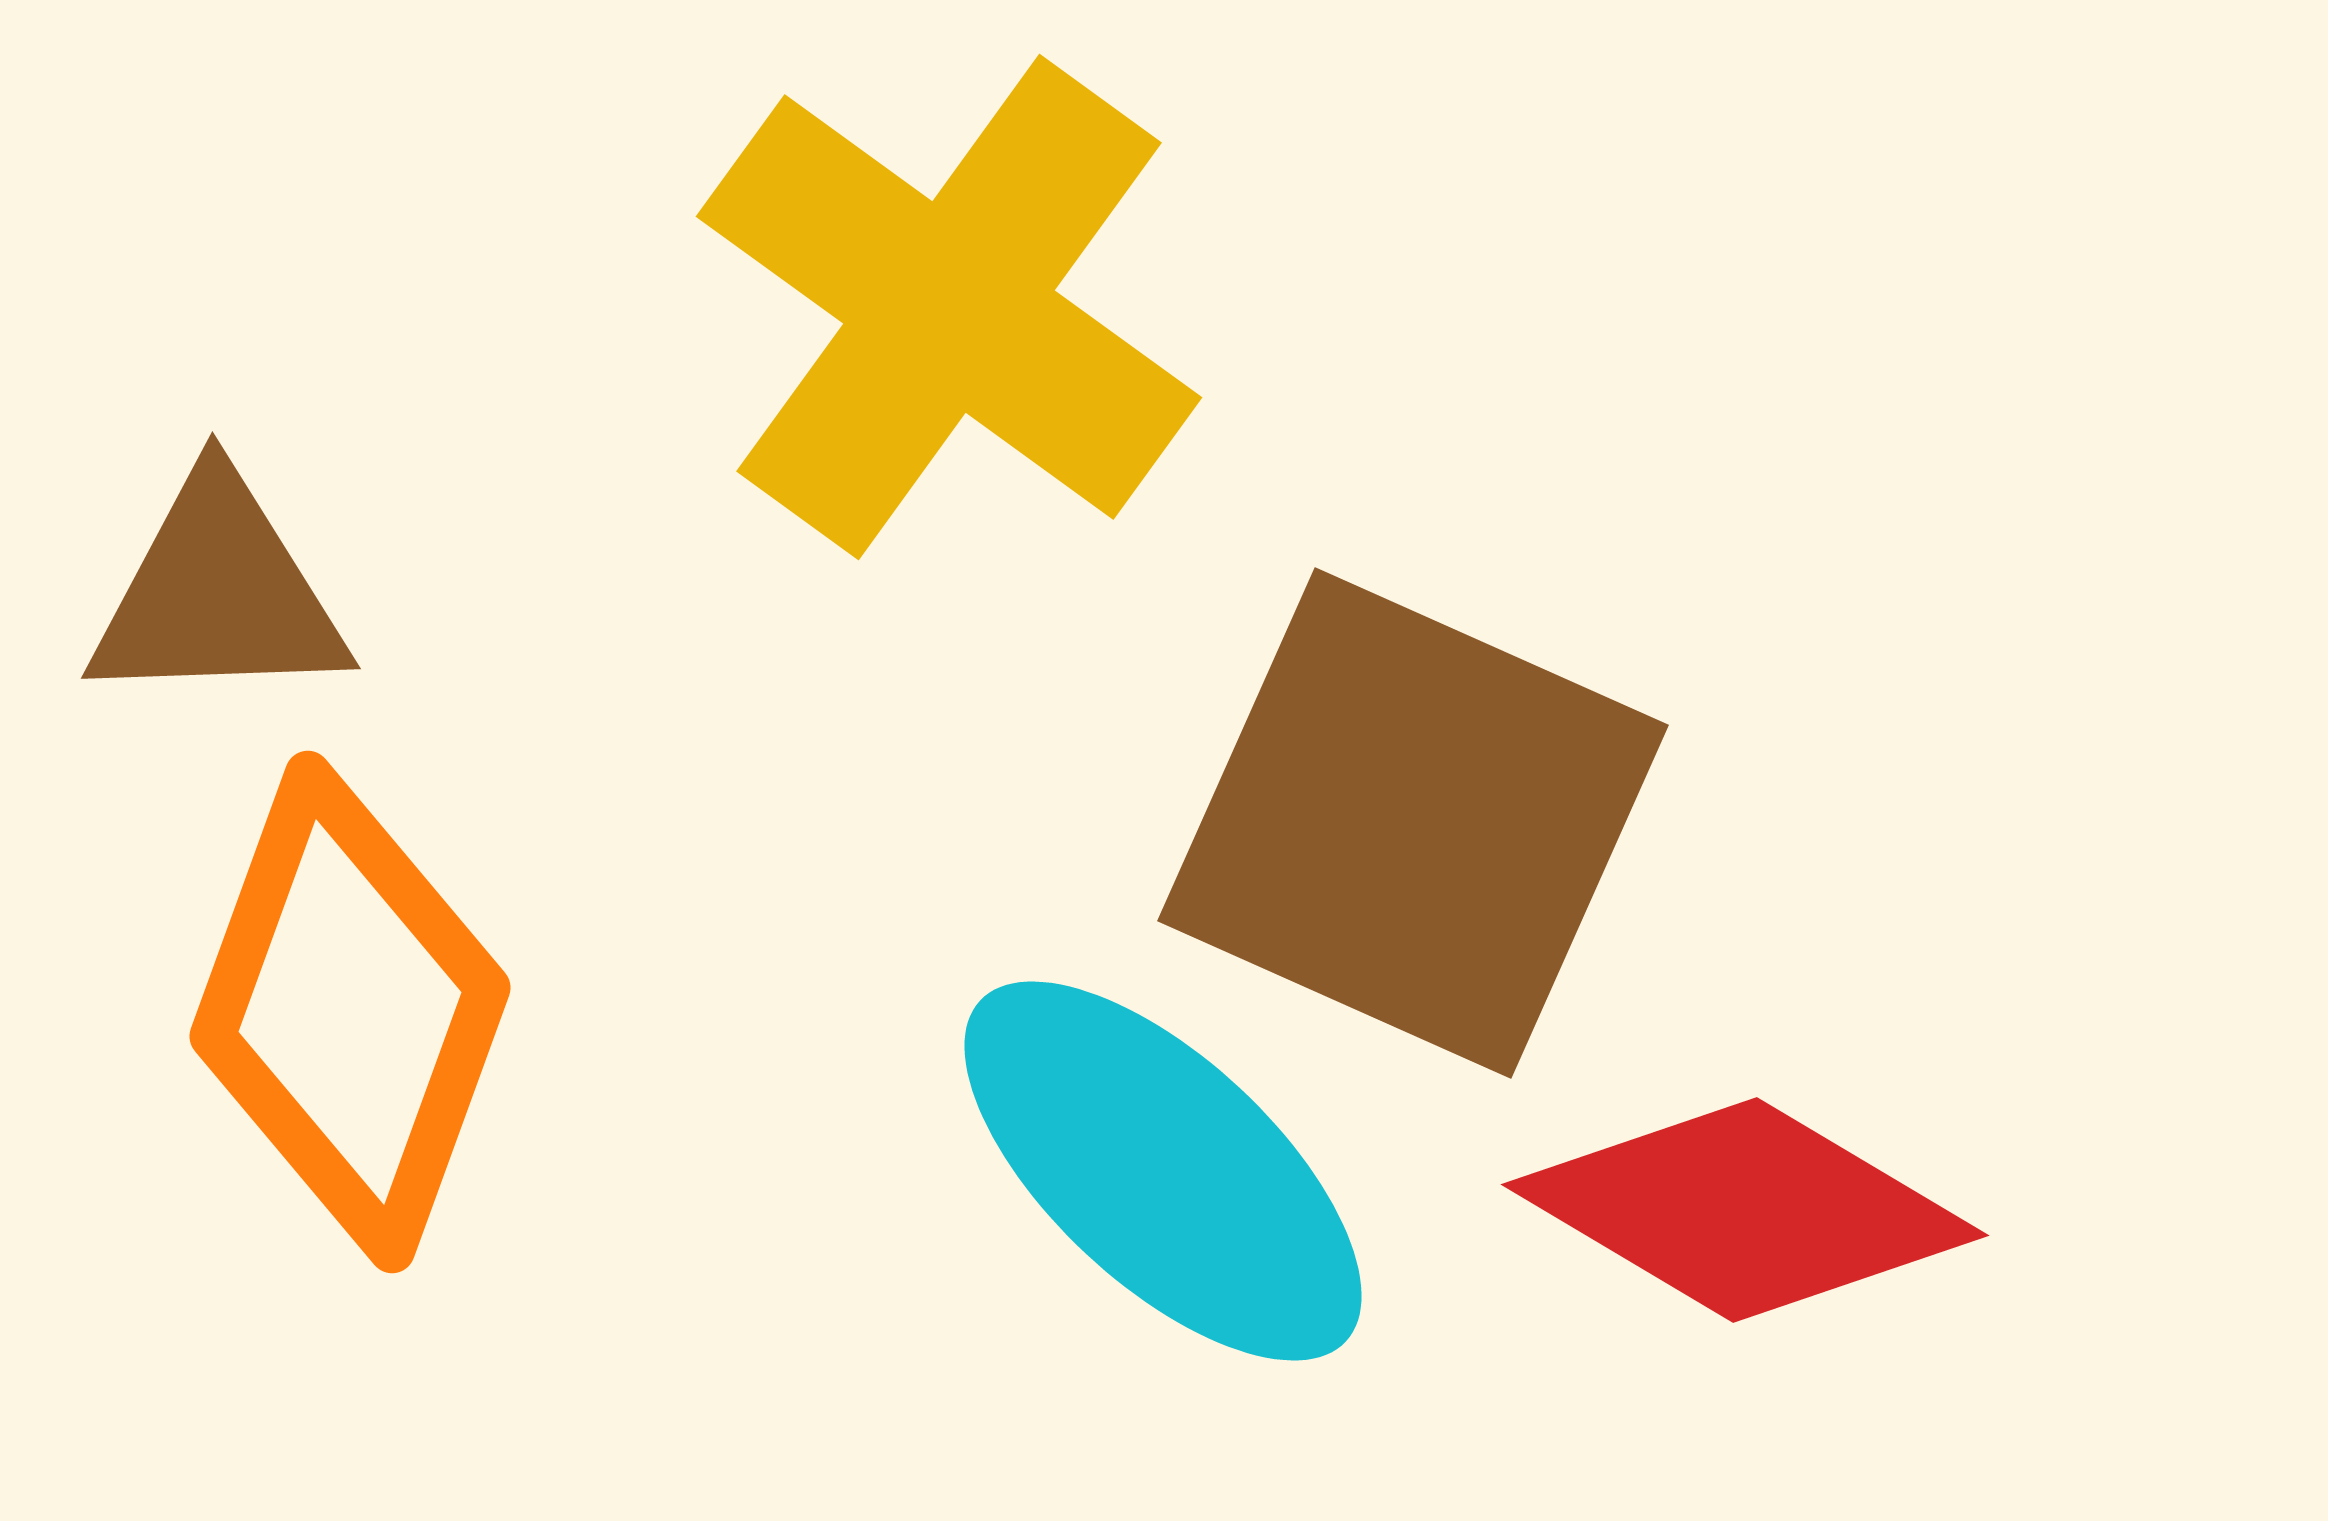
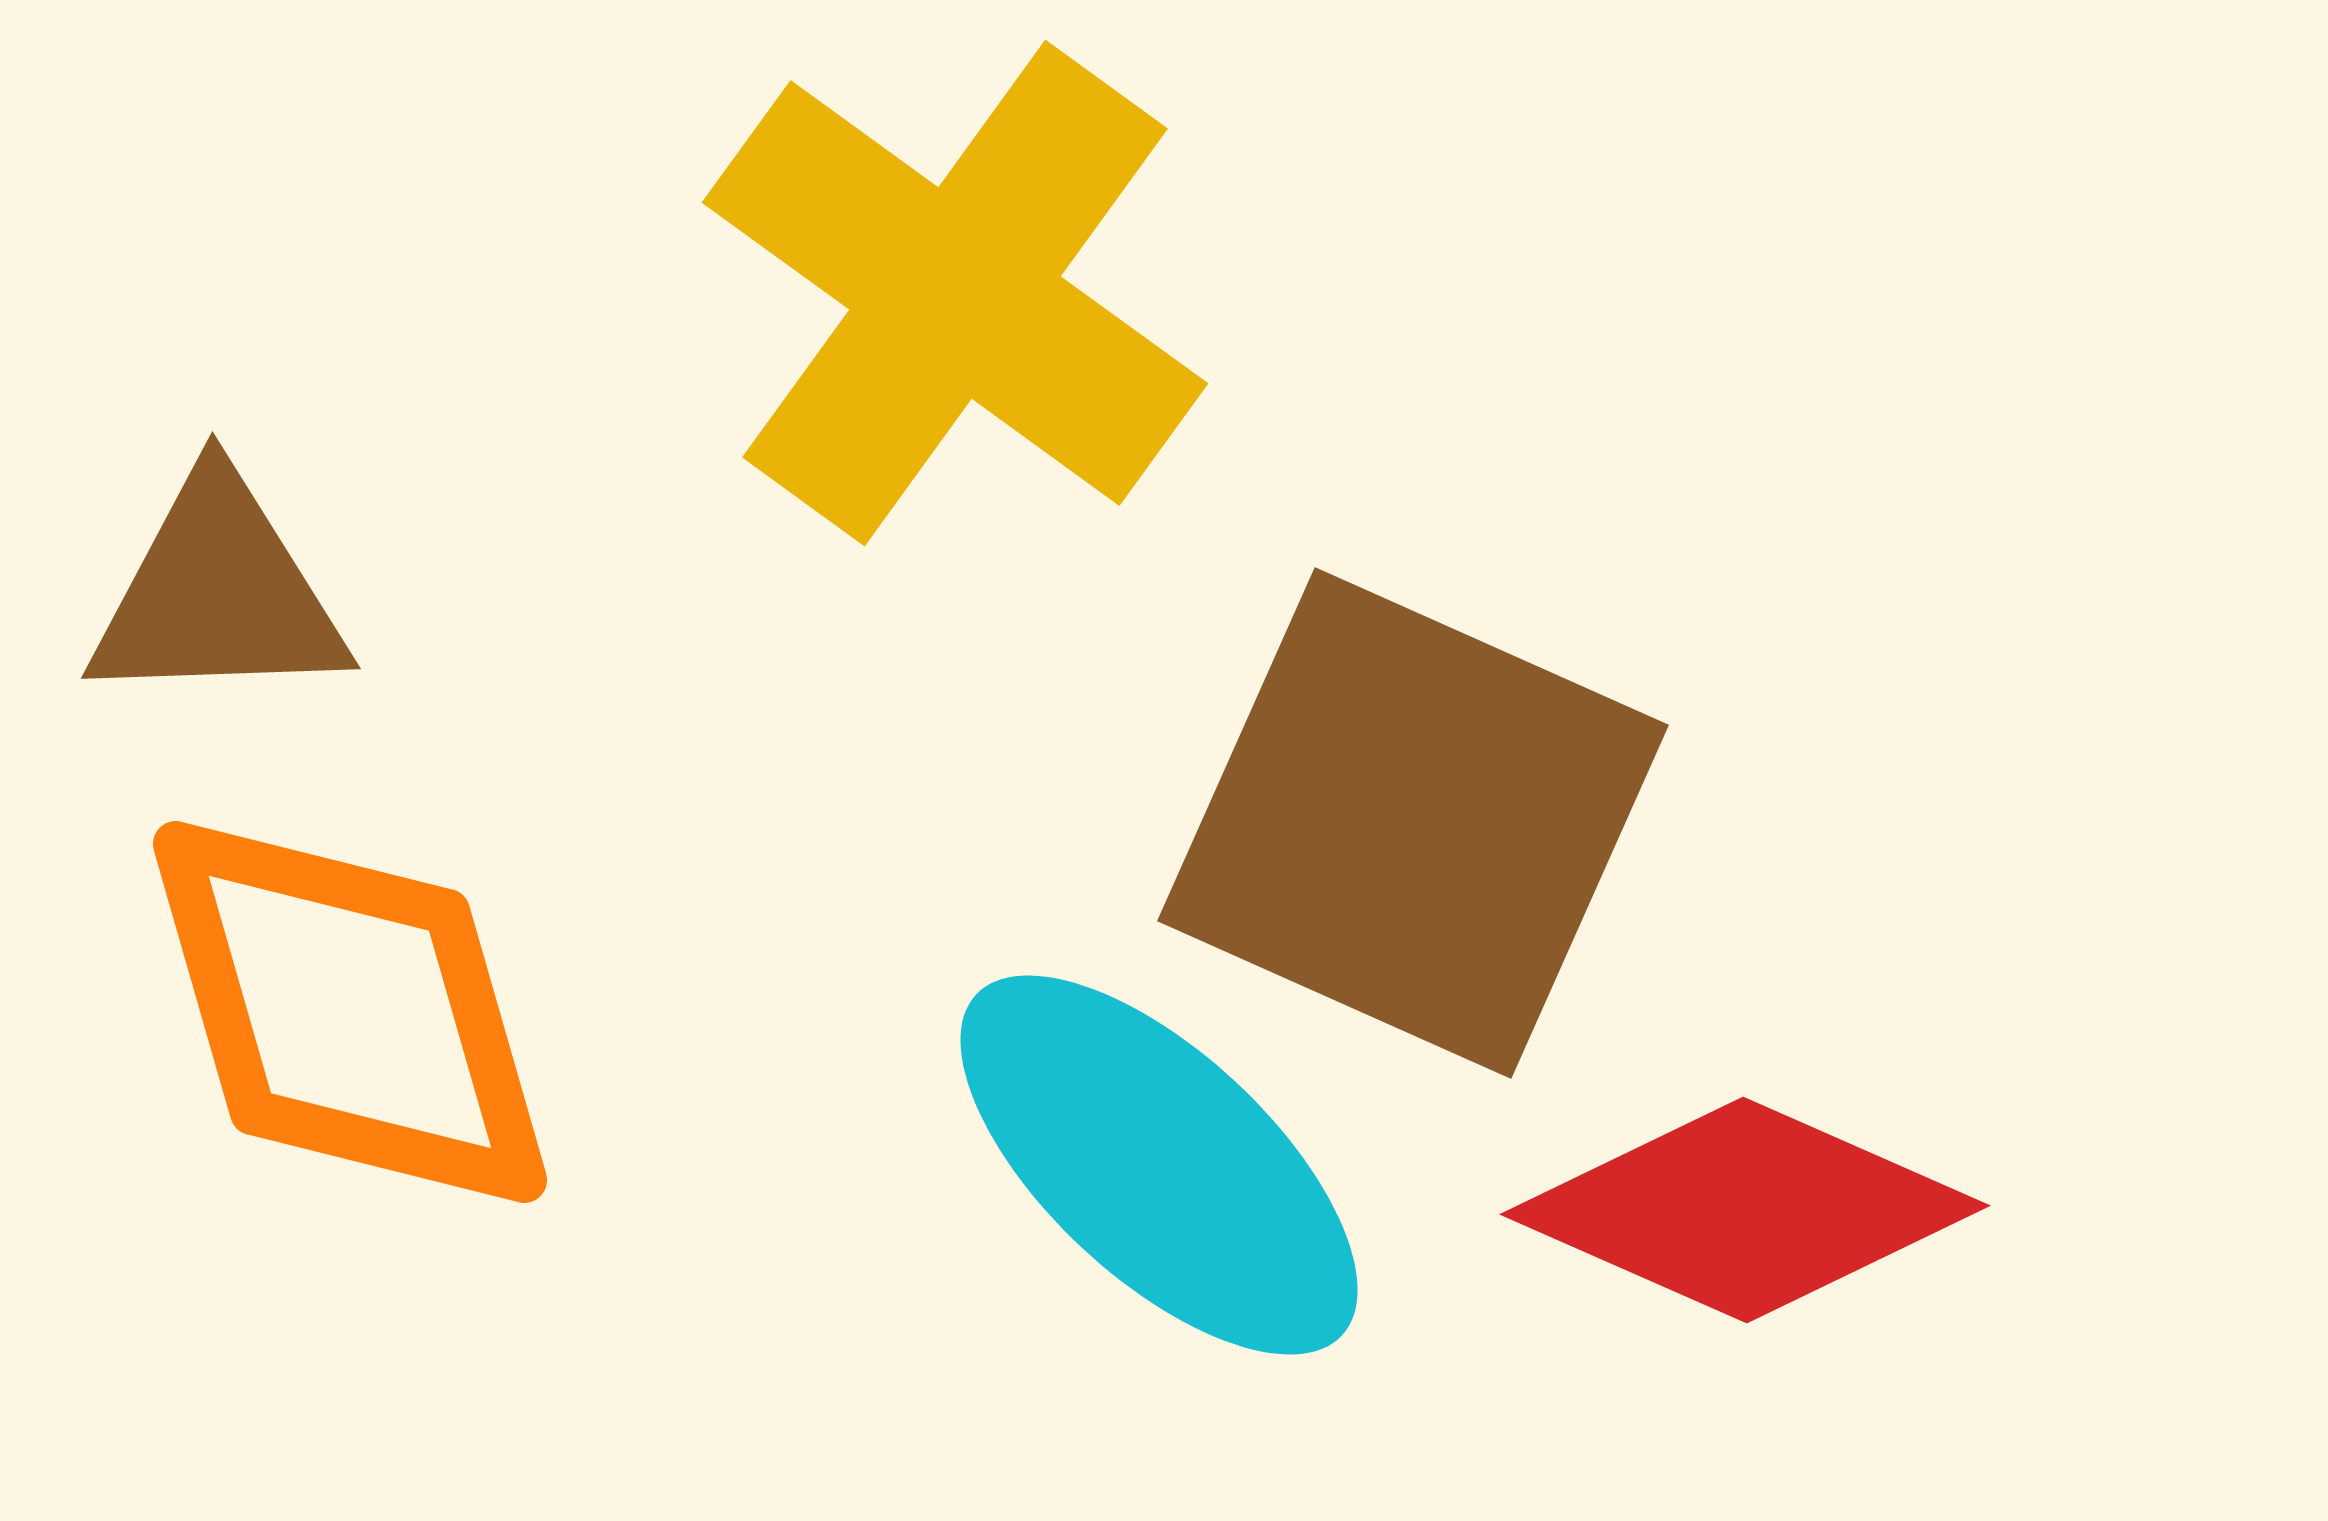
yellow cross: moved 6 px right, 14 px up
orange diamond: rotated 36 degrees counterclockwise
cyan ellipse: moved 4 px left, 6 px up
red diamond: rotated 7 degrees counterclockwise
